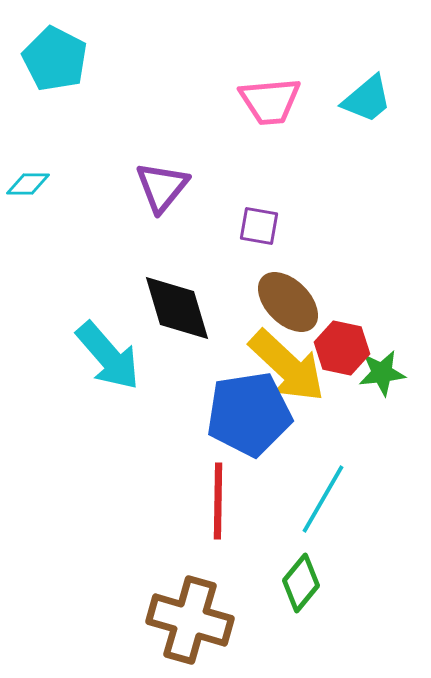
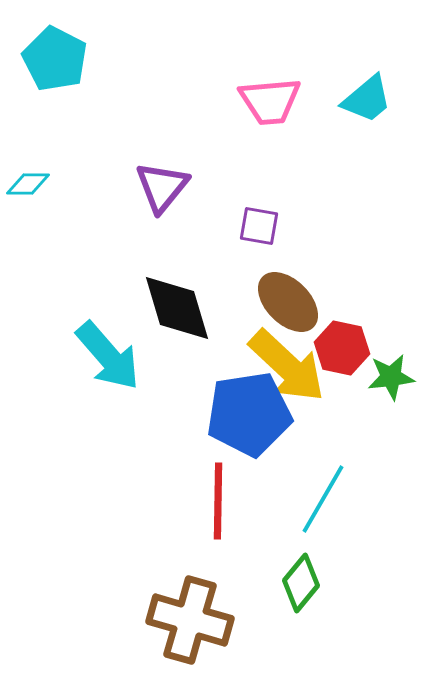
green star: moved 9 px right, 4 px down
